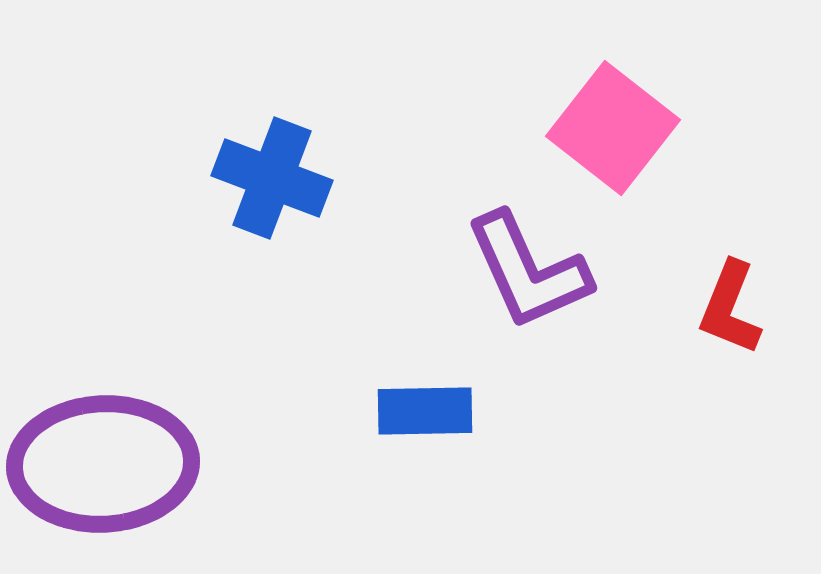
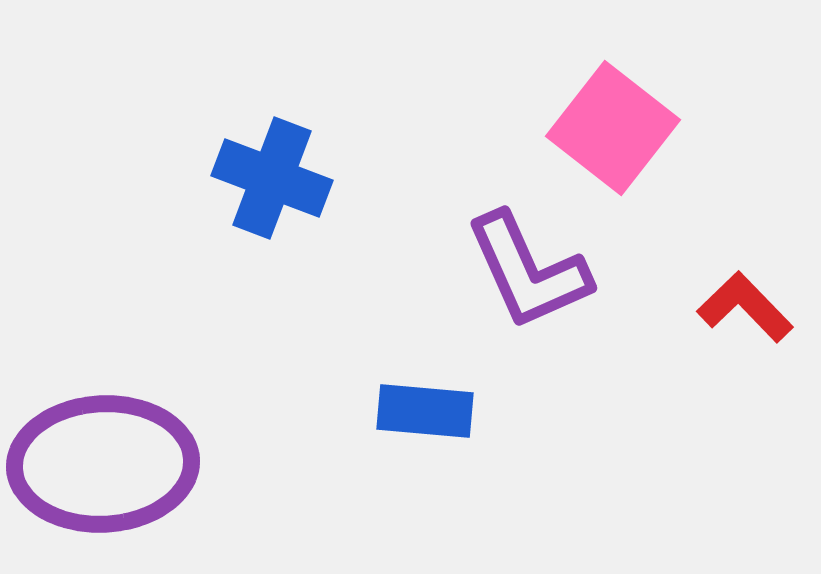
red L-shape: moved 15 px right, 1 px up; rotated 114 degrees clockwise
blue rectangle: rotated 6 degrees clockwise
